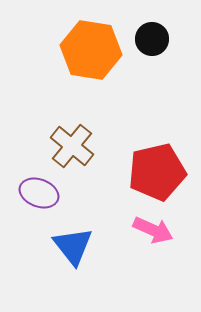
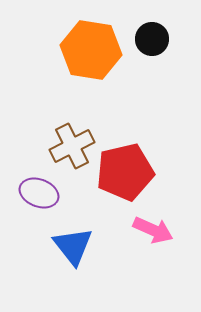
brown cross: rotated 24 degrees clockwise
red pentagon: moved 32 px left
